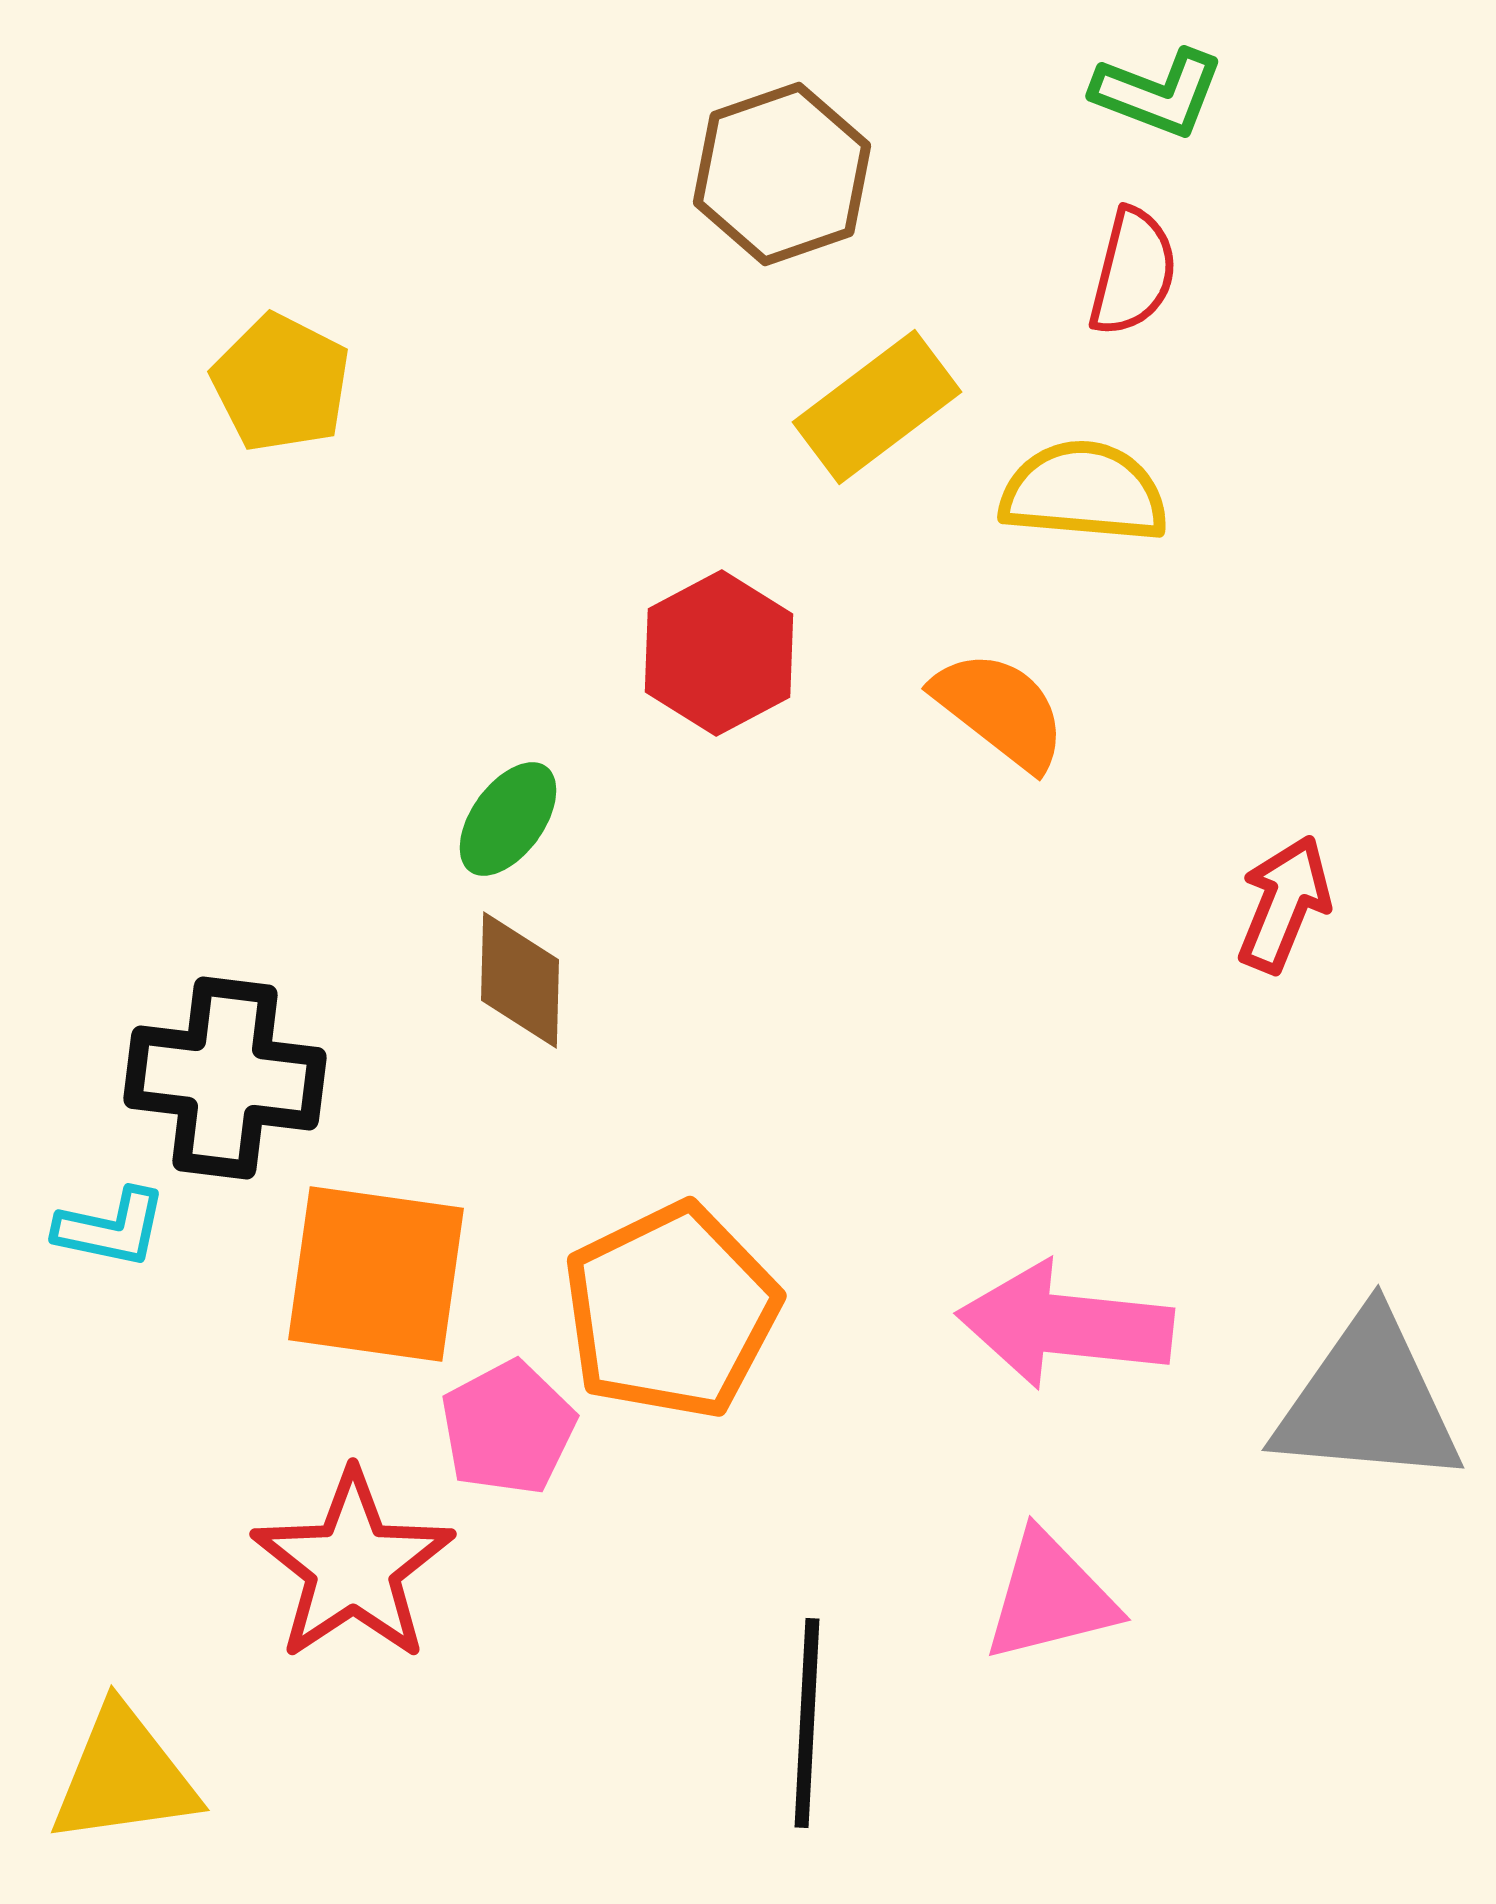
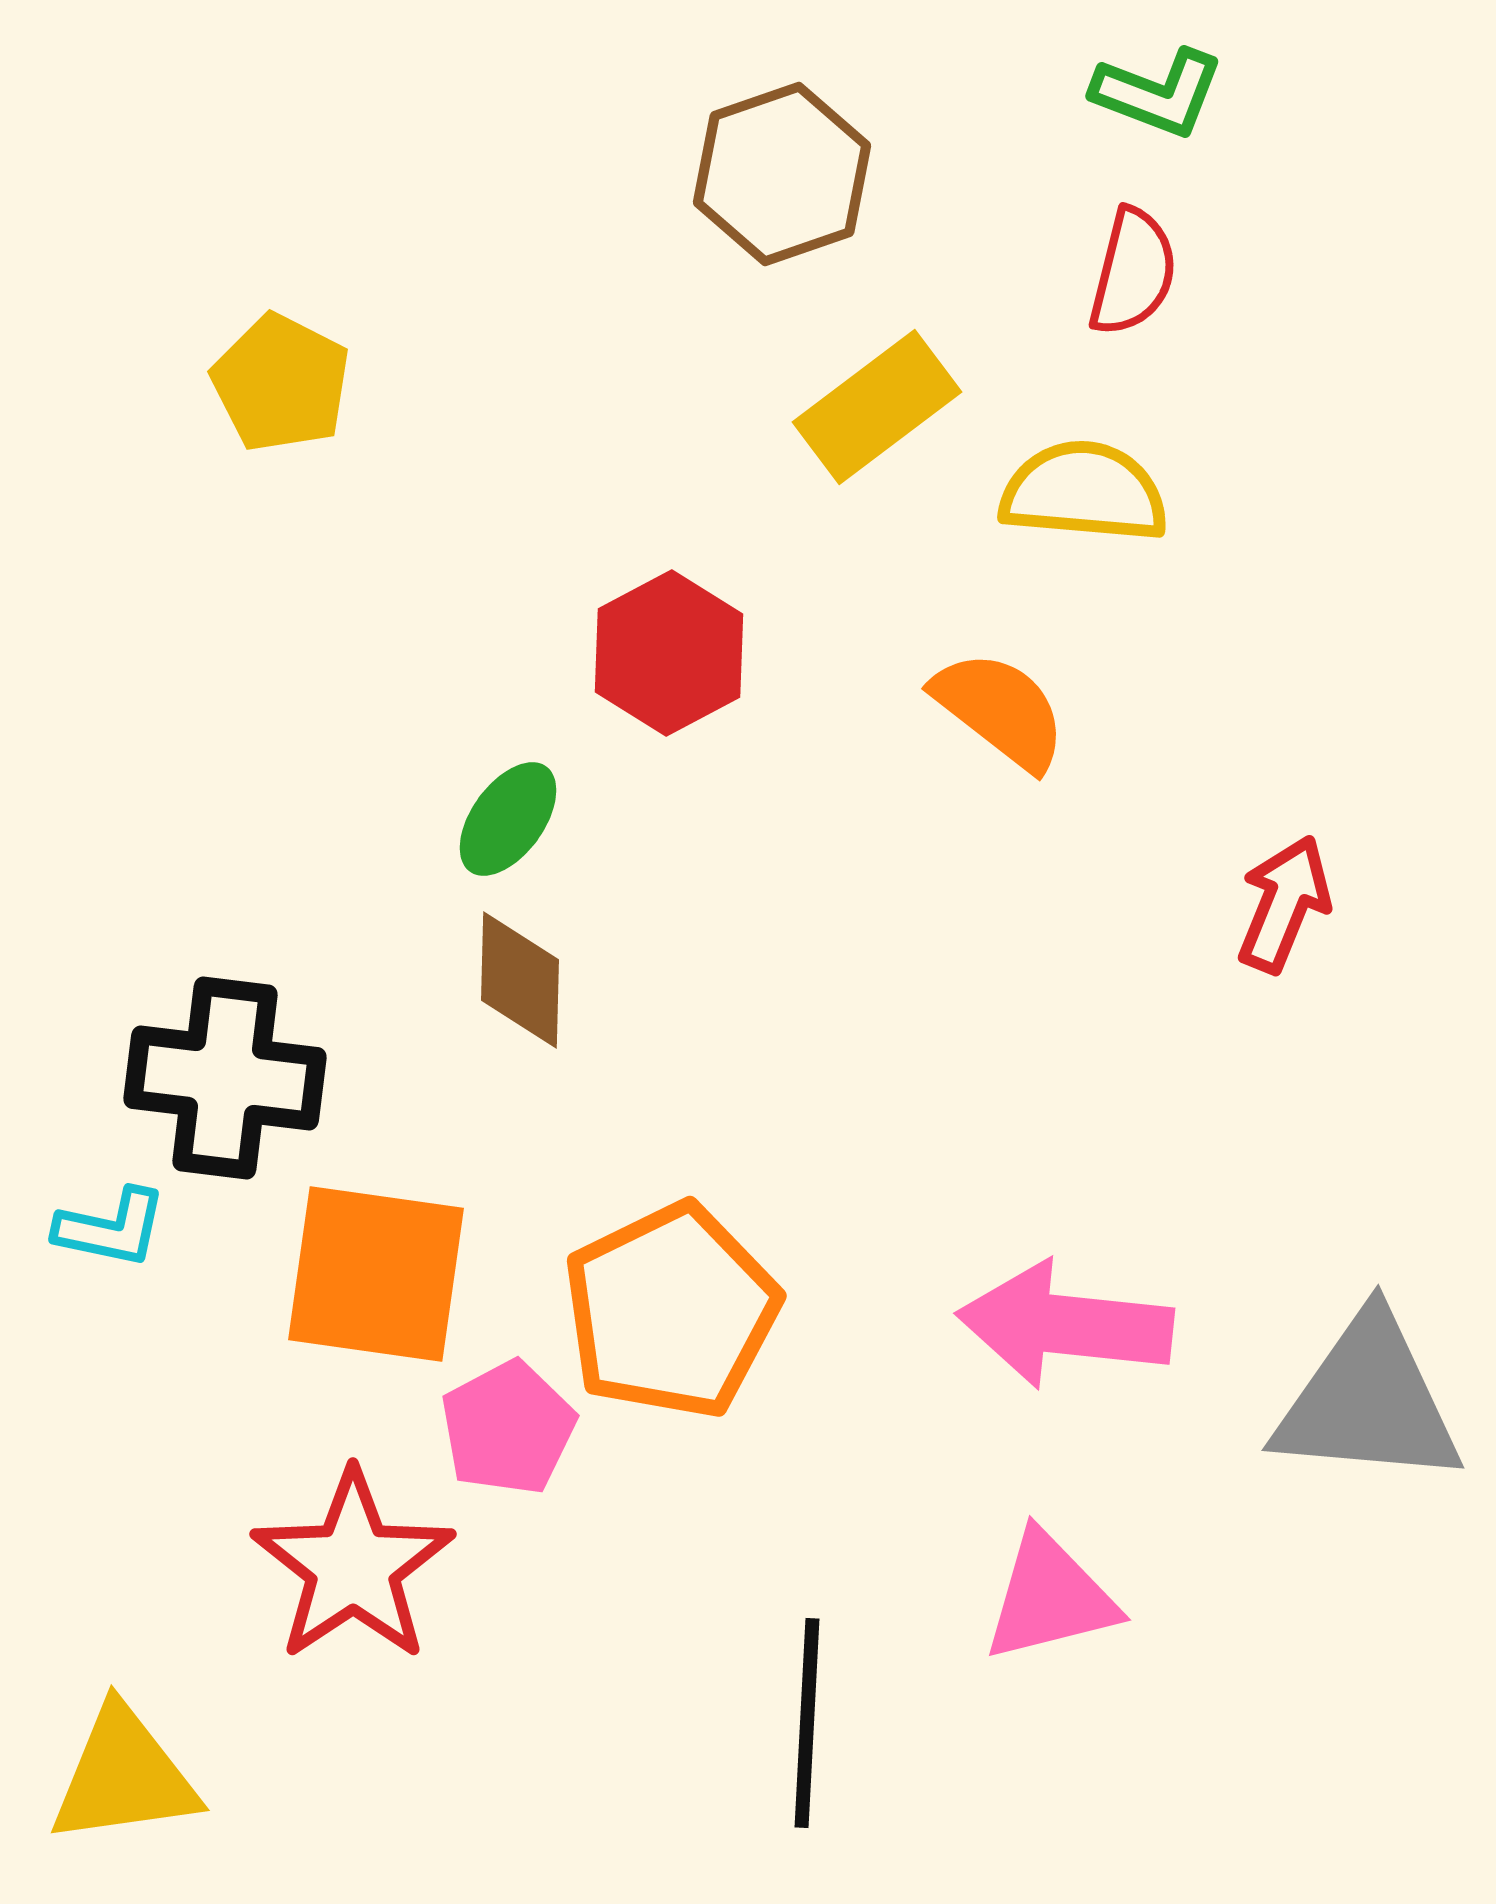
red hexagon: moved 50 px left
